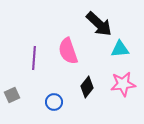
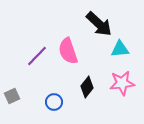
purple line: moved 3 px right, 2 px up; rotated 40 degrees clockwise
pink star: moved 1 px left, 1 px up
gray square: moved 1 px down
